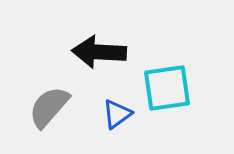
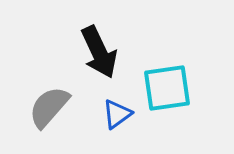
black arrow: rotated 118 degrees counterclockwise
